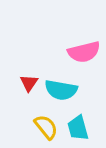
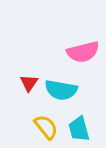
pink semicircle: moved 1 px left
cyan trapezoid: moved 1 px right, 1 px down
